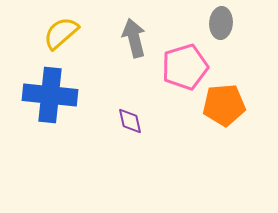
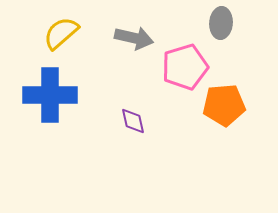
gray arrow: rotated 117 degrees clockwise
blue cross: rotated 6 degrees counterclockwise
purple diamond: moved 3 px right
